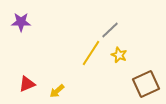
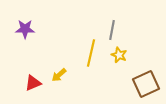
purple star: moved 4 px right, 7 px down
gray line: moved 2 px right; rotated 36 degrees counterclockwise
yellow line: rotated 20 degrees counterclockwise
red triangle: moved 6 px right, 1 px up
yellow arrow: moved 2 px right, 16 px up
